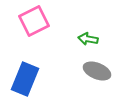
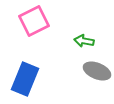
green arrow: moved 4 px left, 2 px down
